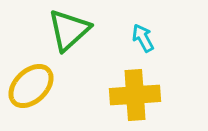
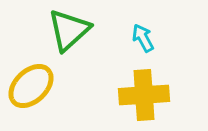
yellow cross: moved 9 px right
